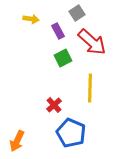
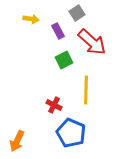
green square: moved 1 px right, 2 px down
yellow line: moved 4 px left, 2 px down
red cross: rotated 21 degrees counterclockwise
